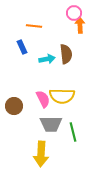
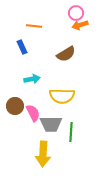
pink circle: moved 2 px right
orange arrow: rotated 105 degrees counterclockwise
brown semicircle: rotated 66 degrees clockwise
cyan arrow: moved 15 px left, 20 px down
pink semicircle: moved 10 px left, 14 px down
brown circle: moved 1 px right
green line: moved 2 px left; rotated 18 degrees clockwise
yellow arrow: moved 2 px right
